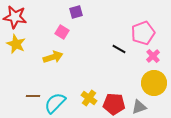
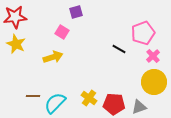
red star: rotated 15 degrees counterclockwise
yellow circle: moved 1 px up
